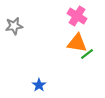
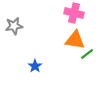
pink cross: moved 3 px left, 3 px up; rotated 18 degrees counterclockwise
orange triangle: moved 2 px left, 3 px up
blue star: moved 4 px left, 19 px up
